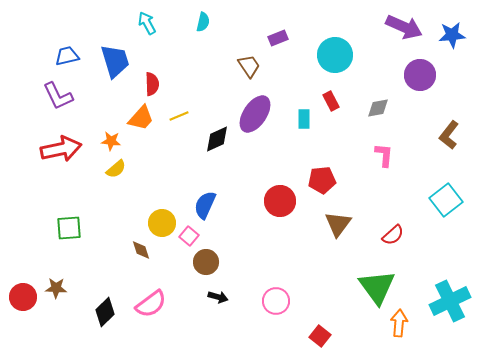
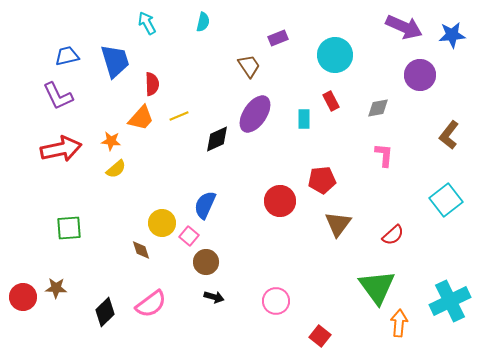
black arrow at (218, 297): moved 4 px left
